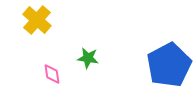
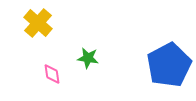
yellow cross: moved 1 px right, 3 px down
